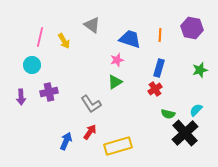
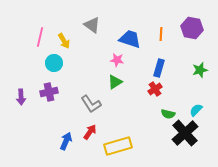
orange line: moved 1 px right, 1 px up
pink star: rotated 24 degrees clockwise
cyan circle: moved 22 px right, 2 px up
